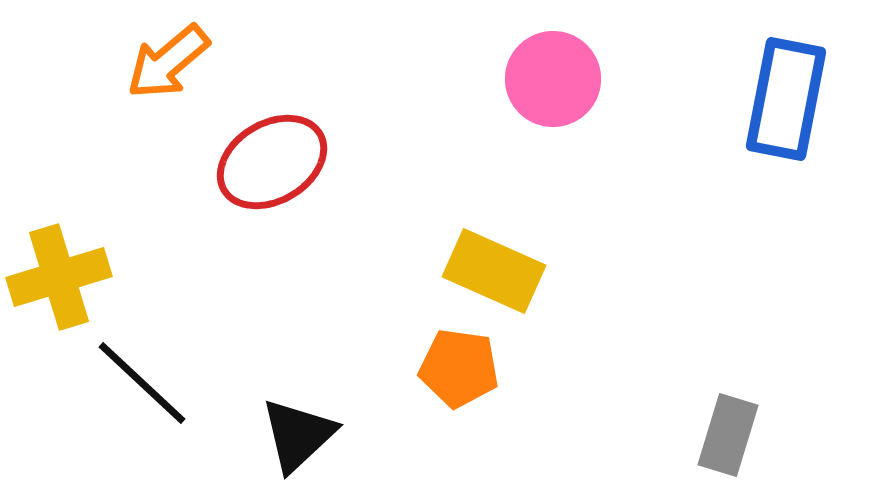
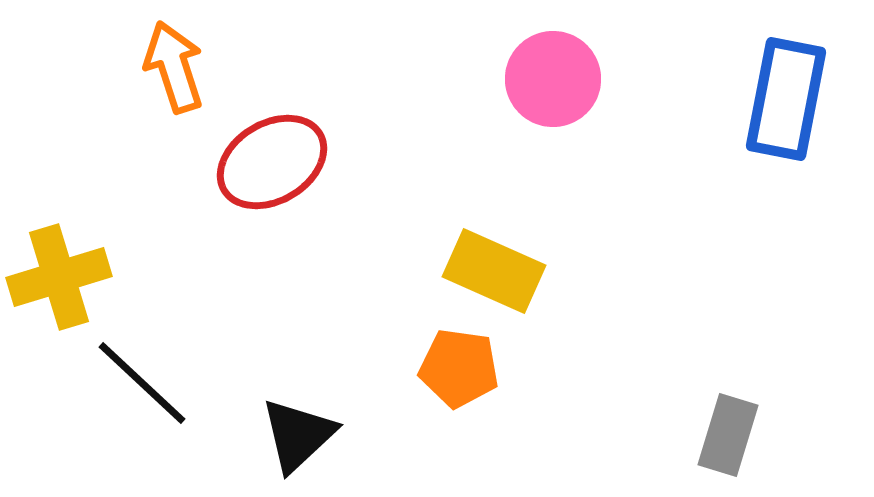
orange arrow: moved 6 px right, 5 px down; rotated 112 degrees clockwise
